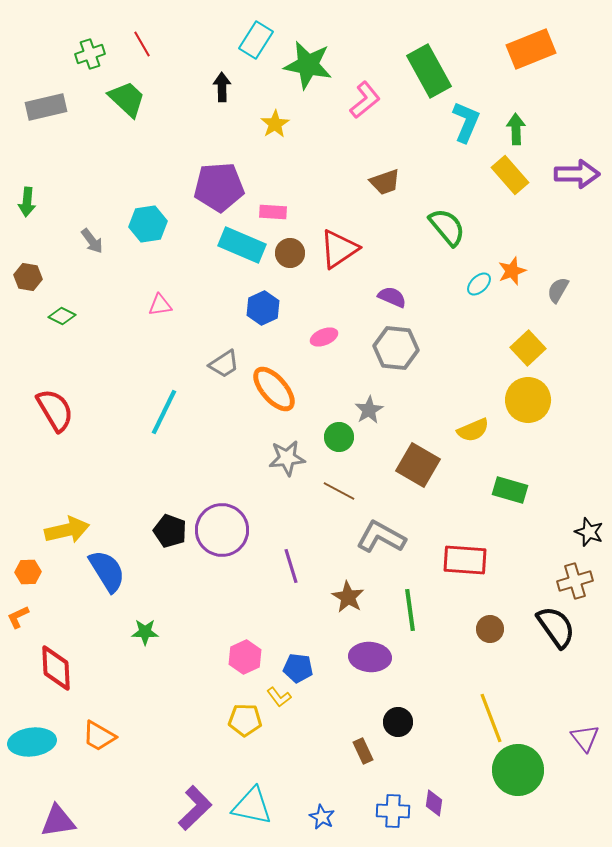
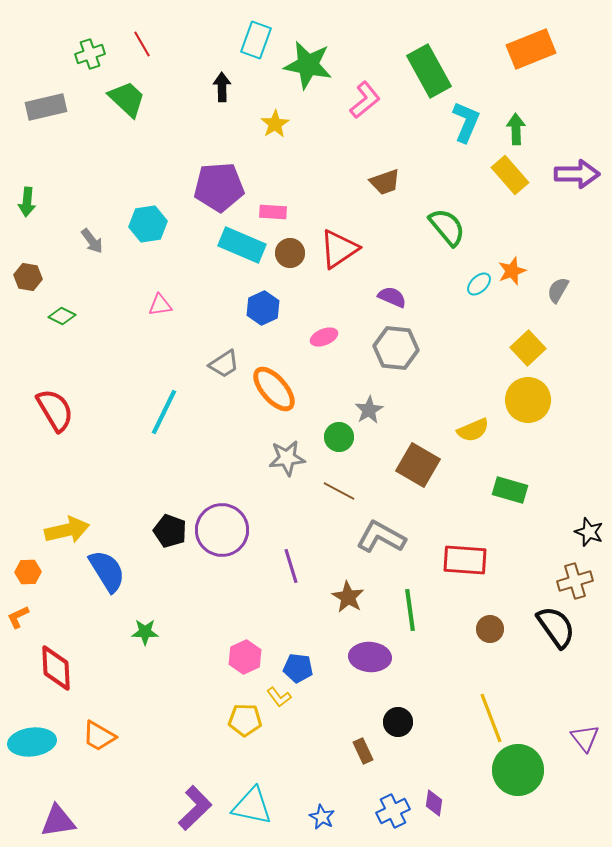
cyan rectangle at (256, 40): rotated 12 degrees counterclockwise
blue cross at (393, 811): rotated 28 degrees counterclockwise
